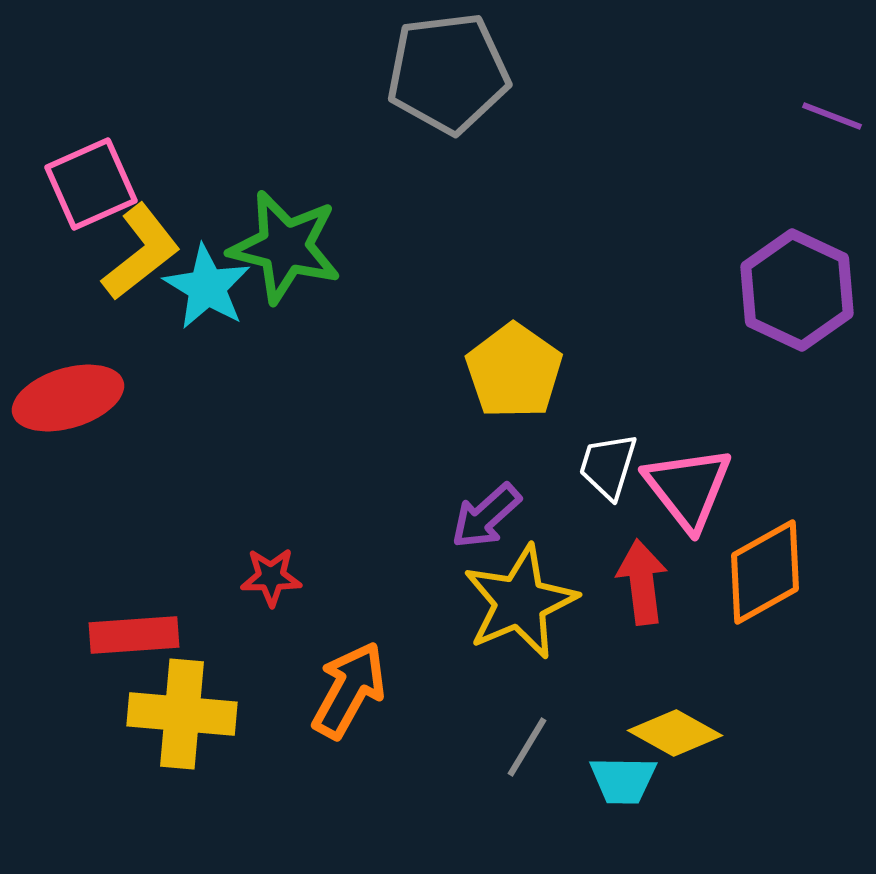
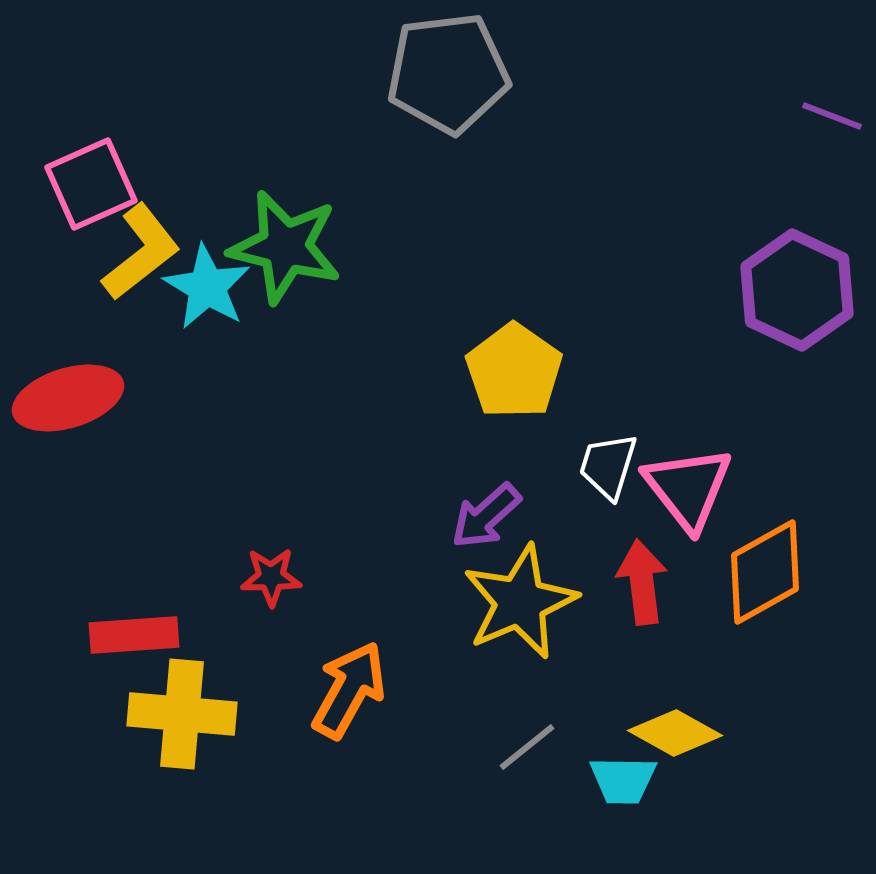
gray line: rotated 20 degrees clockwise
